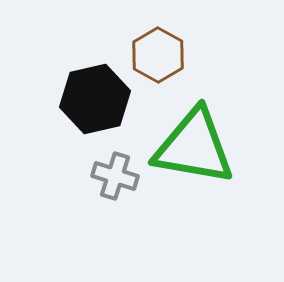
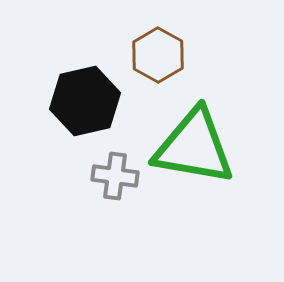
black hexagon: moved 10 px left, 2 px down
gray cross: rotated 9 degrees counterclockwise
